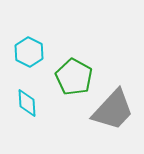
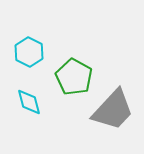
cyan diamond: moved 2 px right, 1 px up; rotated 12 degrees counterclockwise
